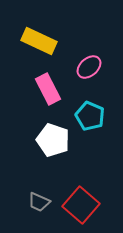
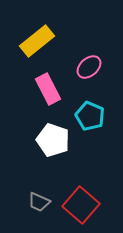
yellow rectangle: moved 2 px left; rotated 64 degrees counterclockwise
